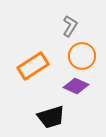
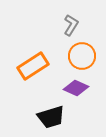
gray L-shape: moved 1 px right, 1 px up
purple diamond: moved 2 px down
